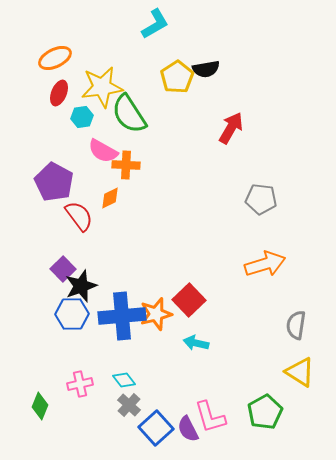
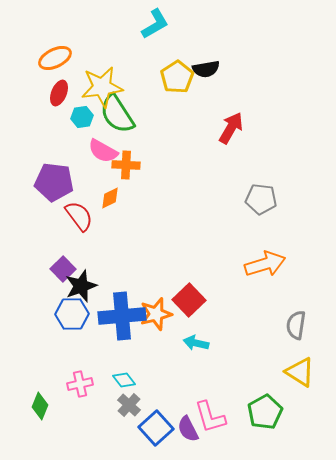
green semicircle: moved 12 px left
purple pentagon: rotated 21 degrees counterclockwise
